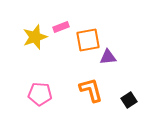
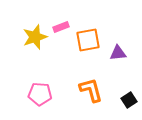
purple triangle: moved 10 px right, 4 px up
